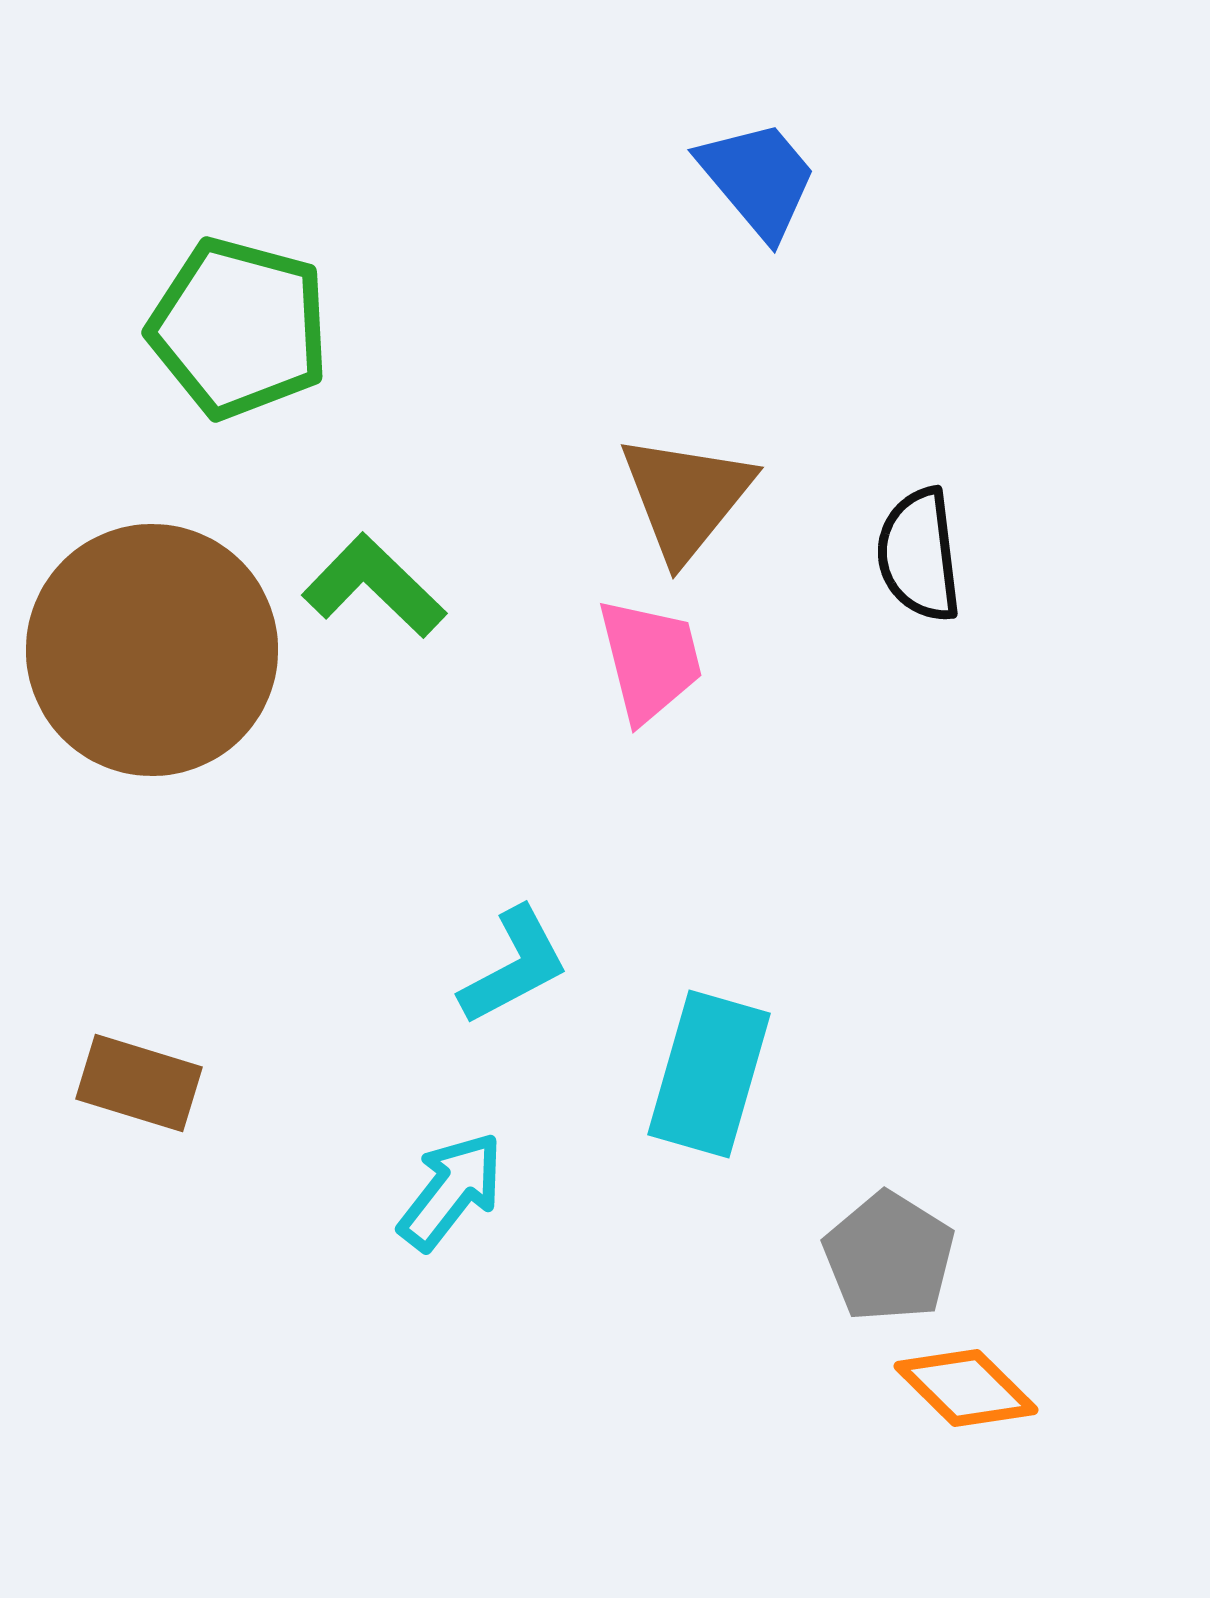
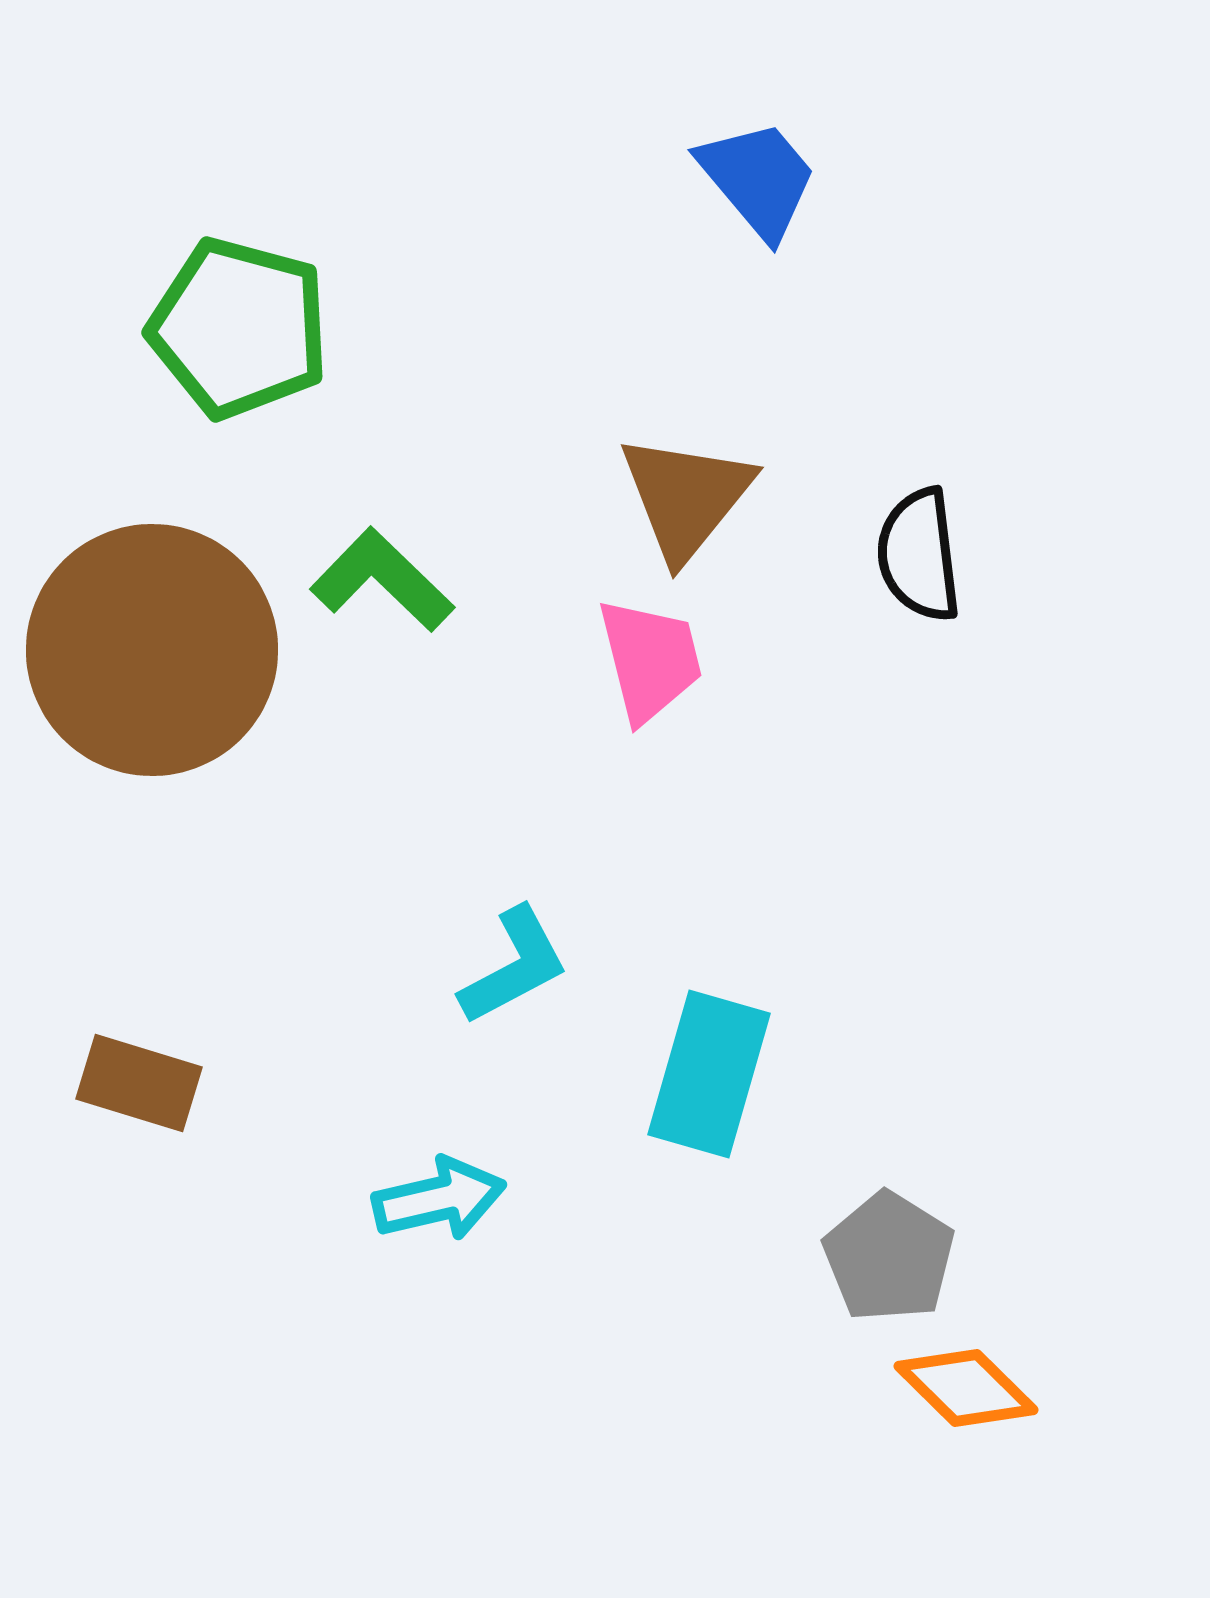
green L-shape: moved 8 px right, 6 px up
cyan arrow: moved 12 px left, 8 px down; rotated 39 degrees clockwise
